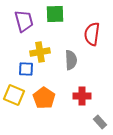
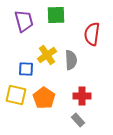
green square: moved 1 px right, 1 px down
yellow cross: moved 7 px right, 3 px down; rotated 24 degrees counterclockwise
yellow square: moved 2 px right; rotated 10 degrees counterclockwise
gray rectangle: moved 22 px left, 2 px up
